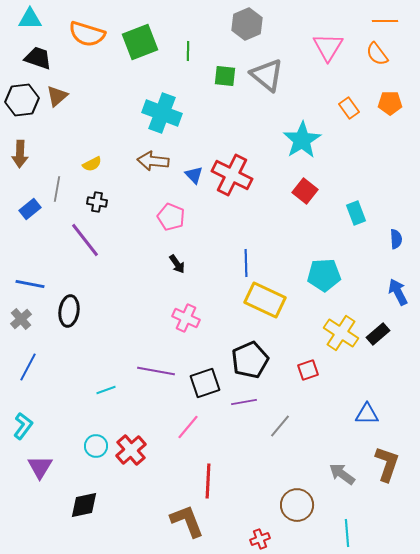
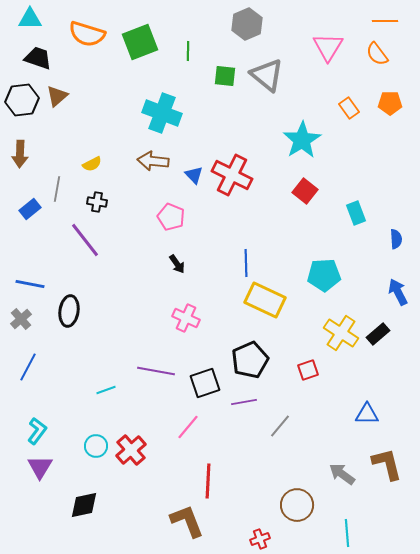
cyan L-shape at (23, 426): moved 14 px right, 5 px down
brown L-shape at (387, 464): rotated 33 degrees counterclockwise
